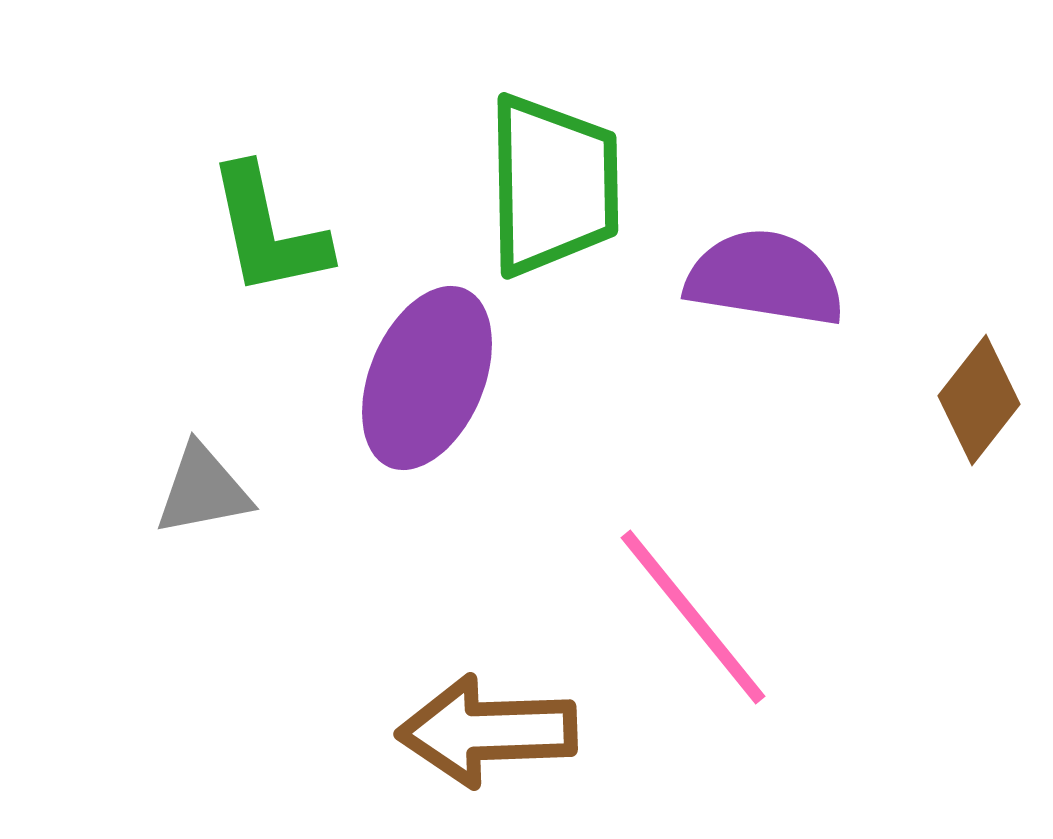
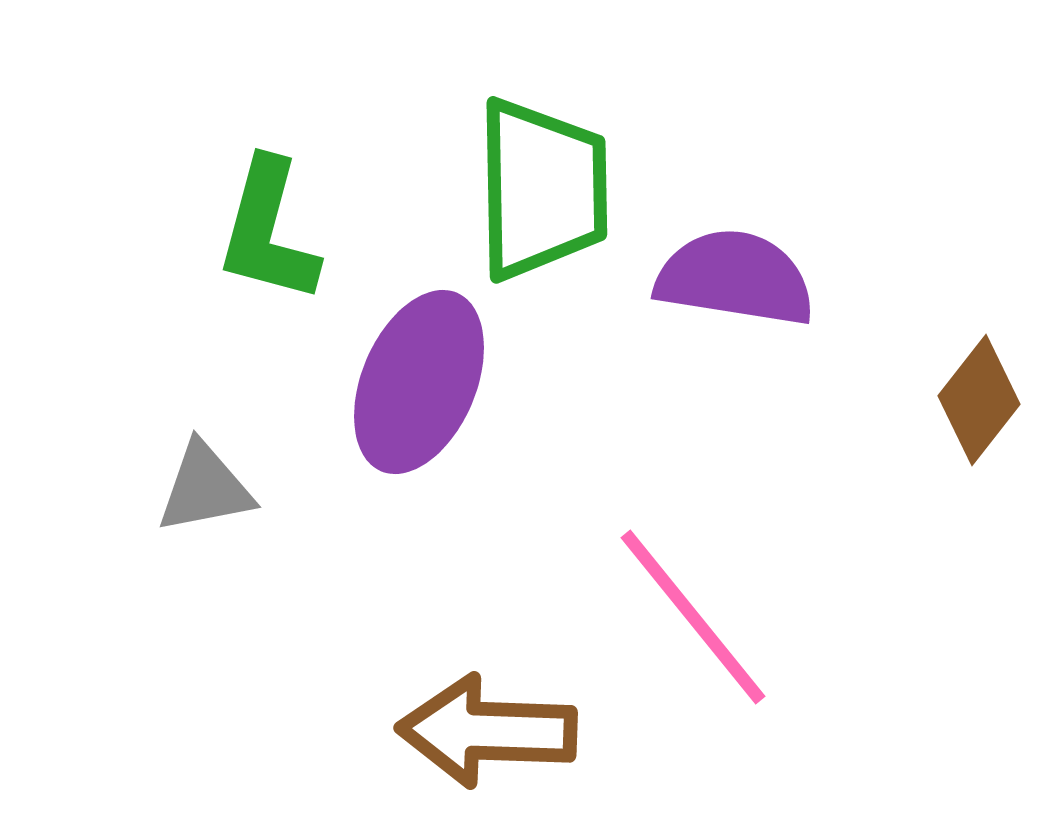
green trapezoid: moved 11 px left, 4 px down
green L-shape: rotated 27 degrees clockwise
purple semicircle: moved 30 px left
purple ellipse: moved 8 px left, 4 px down
gray triangle: moved 2 px right, 2 px up
brown arrow: rotated 4 degrees clockwise
